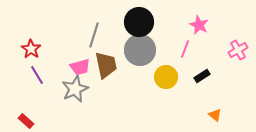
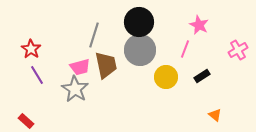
gray star: rotated 16 degrees counterclockwise
